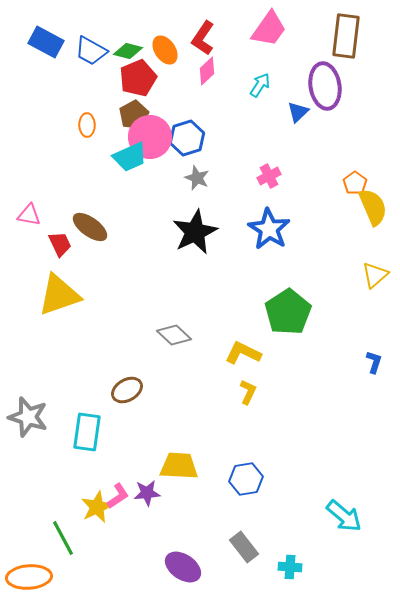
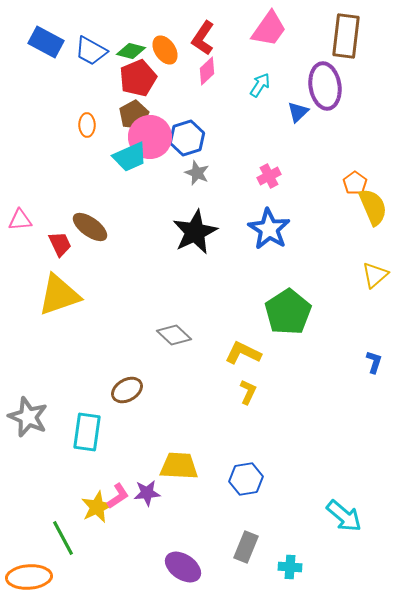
green diamond at (128, 51): moved 3 px right
gray star at (197, 178): moved 5 px up
pink triangle at (29, 215): moved 9 px left, 5 px down; rotated 15 degrees counterclockwise
gray star at (28, 417): rotated 6 degrees clockwise
gray rectangle at (244, 547): moved 2 px right; rotated 60 degrees clockwise
